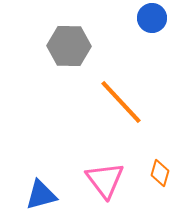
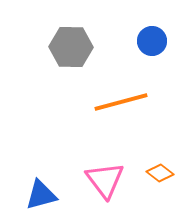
blue circle: moved 23 px down
gray hexagon: moved 2 px right, 1 px down
orange line: rotated 62 degrees counterclockwise
orange diamond: rotated 68 degrees counterclockwise
